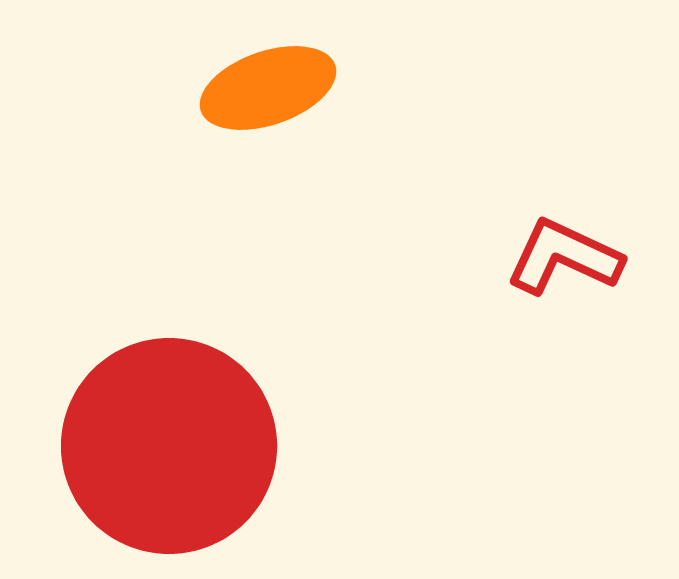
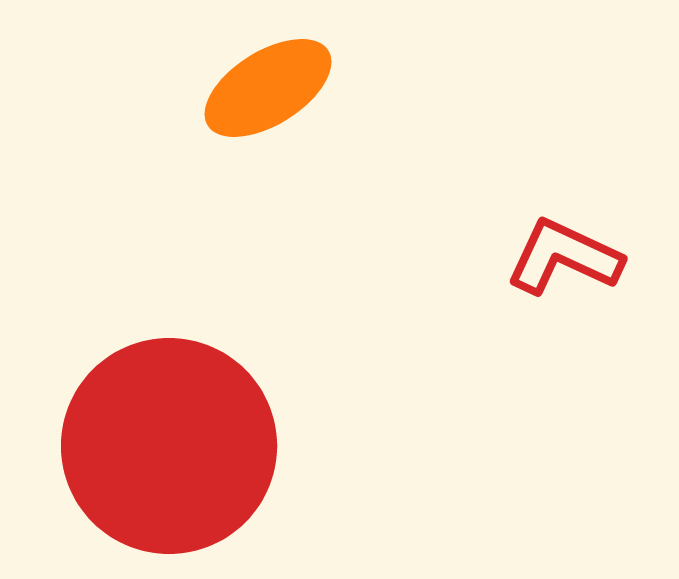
orange ellipse: rotated 13 degrees counterclockwise
